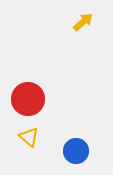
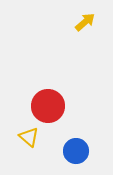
yellow arrow: moved 2 px right
red circle: moved 20 px right, 7 px down
